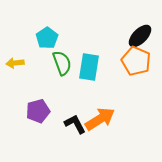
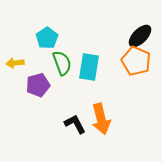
purple pentagon: moved 26 px up
orange arrow: moved 1 px right; rotated 108 degrees clockwise
